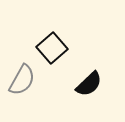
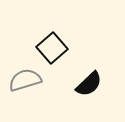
gray semicircle: moved 3 px right; rotated 136 degrees counterclockwise
